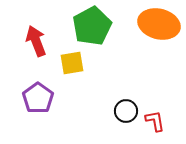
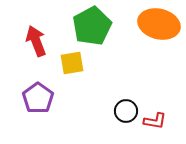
red L-shape: rotated 110 degrees clockwise
